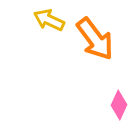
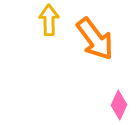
yellow arrow: rotated 64 degrees clockwise
